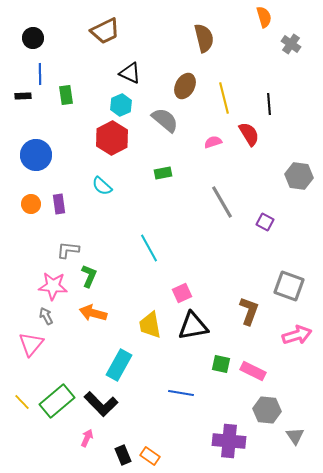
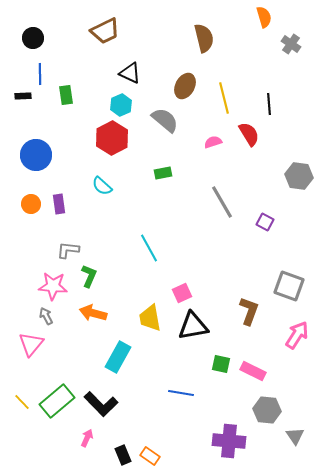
yellow trapezoid at (150, 325): moved 7 px up
pink arrow at (297, 335): rotated 40 degrees counterclockwise
cyan rectangle at (119, 365): moved 1 px left, 8 px up
